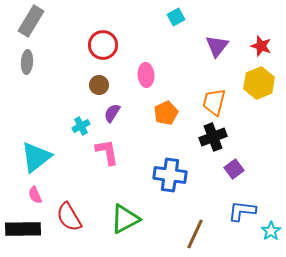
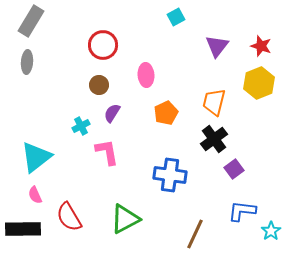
black cross: moved 1 px right, 2 px down; rotated 16 degrees counterclockwise
